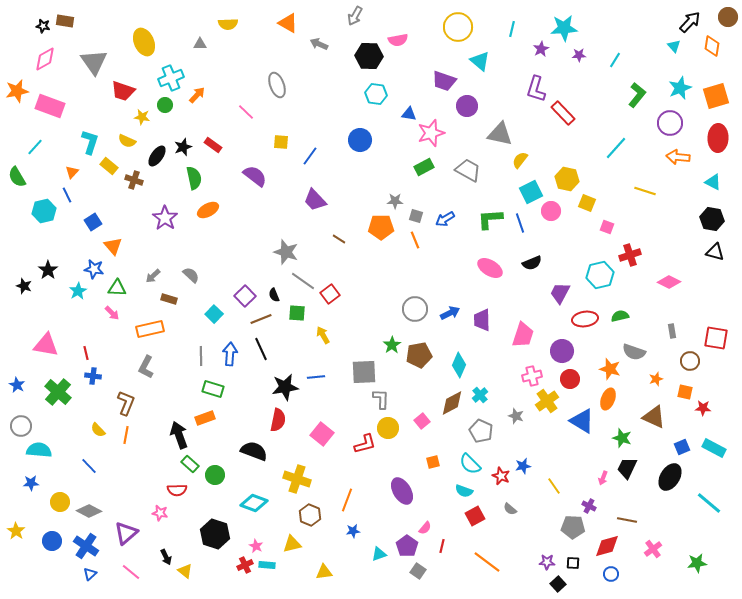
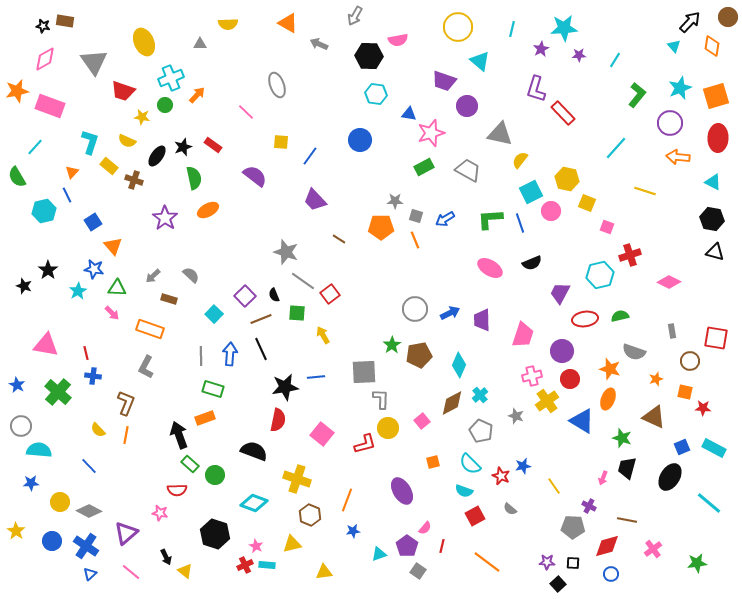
orange rectangle at (150, 329): rotated 32 degrees clockwise
black trapezoid at (627, 468): rotated 10 degrees counterclockwise
